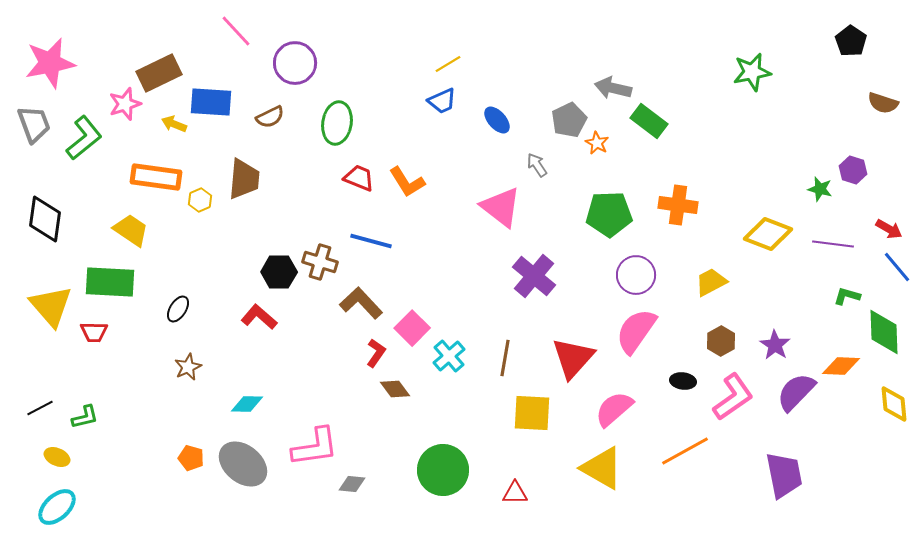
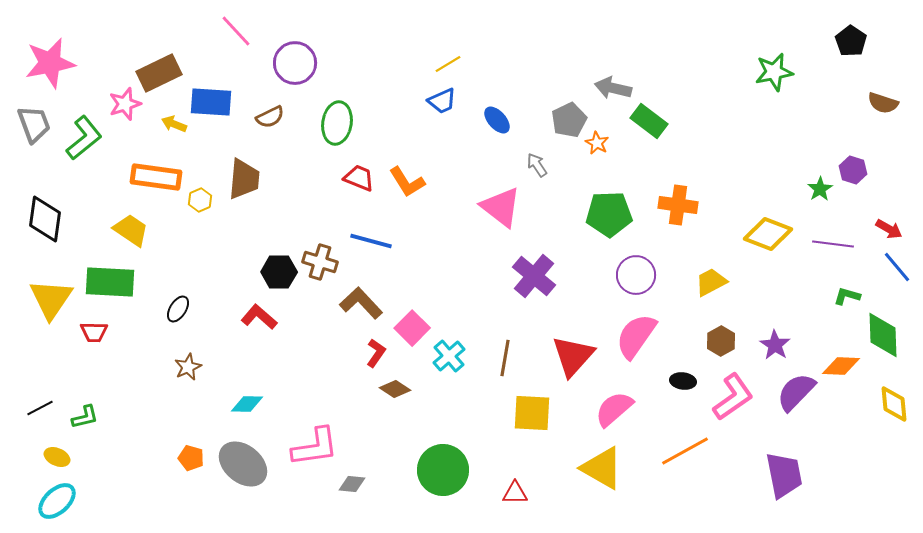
green star at (752, 72): moved 22 px right
green star at (820, 189): rotated 25 degrees clockwise
yellow triangle at (51, 306): moved 7 px up; rotated 15 degrees clockwise
pink semicircle at (636, 331): moved 5 px down
green diamond at (884, 332): moved 1 px left, 3 px down
red triangle at (573, 358): moved 2 px up
brown diamond at (395, 389): rotated 20 degrees counterclockwise
cyan ellipse at (57, 507): moved 6 px up
